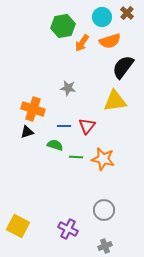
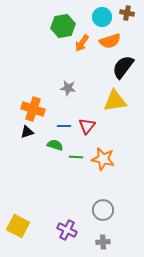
brown cross: rotated 32 degrees counterclockwise
gray circle: moved 1 px left
purple cross: moved 1 px left, 1 px down
gray cross: moved 2 px left, 4 px up; rotated 16 degrees clockwise
